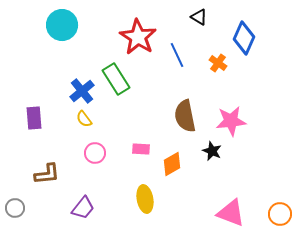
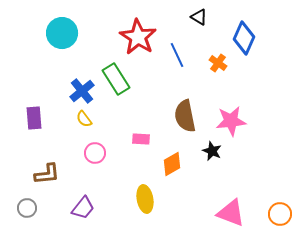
cyan circle: moved 8 px down
pink rectangle: moved 10 px up
gray circle: moved 12 px right
